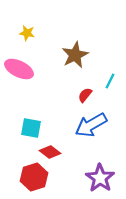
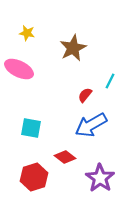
brown star: moved 2 px left, 7 px up
red diamond: moved 15 px right, 5 px down
